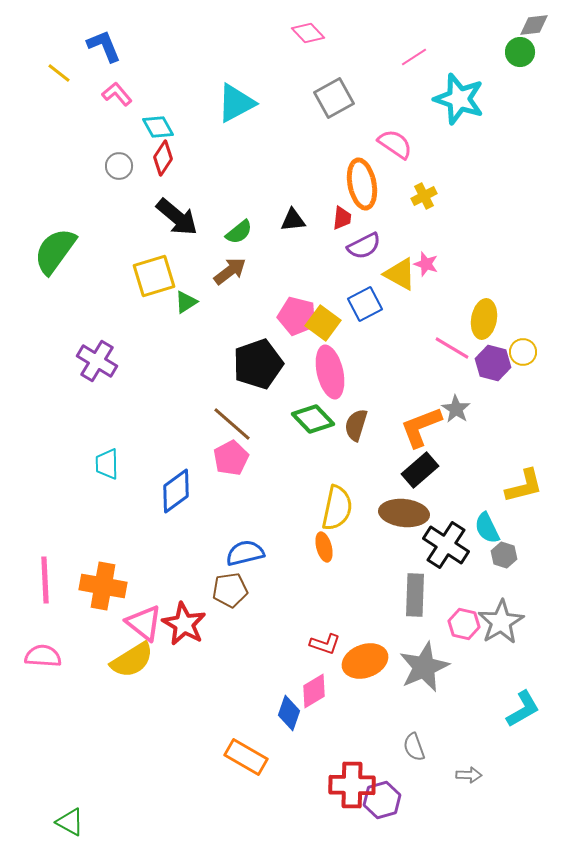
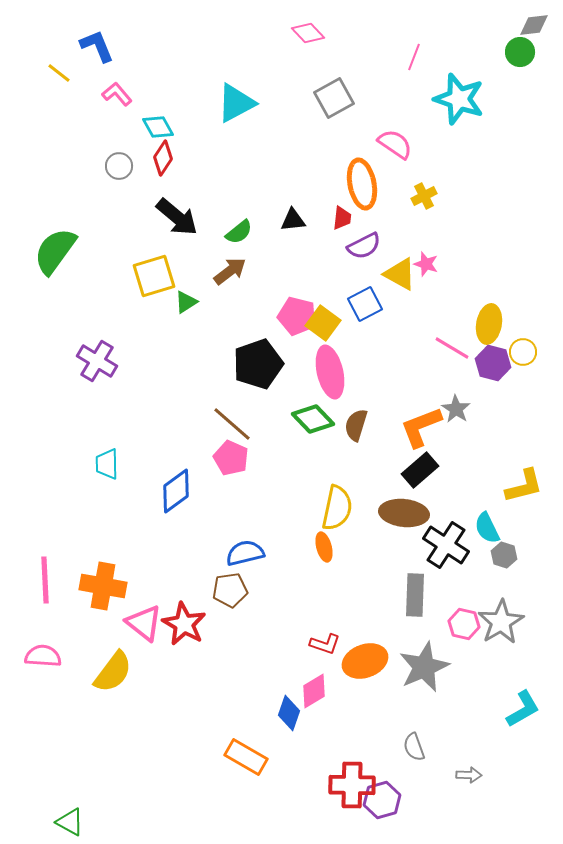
blue L-shape at (104, 46): moved 7 px left
pink line at (414, 57): rotated 36 degrees counterclockwise
yellow ellipse at (484, 319): moved 5 px right, 5 px down
pink pentagon at (231, 458): rotated 20 degrees counterclockwise
yellow semicircle at (132, 660): moved 19 px left, 12 px down; rotated 21 degrees counterclockwise
